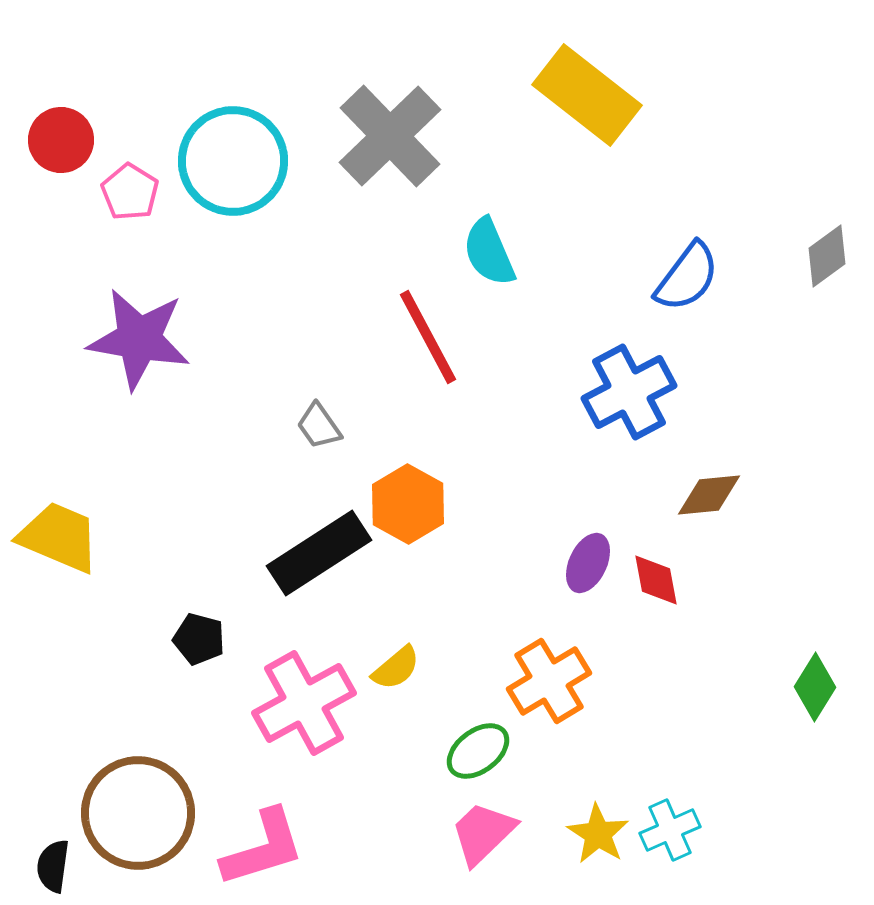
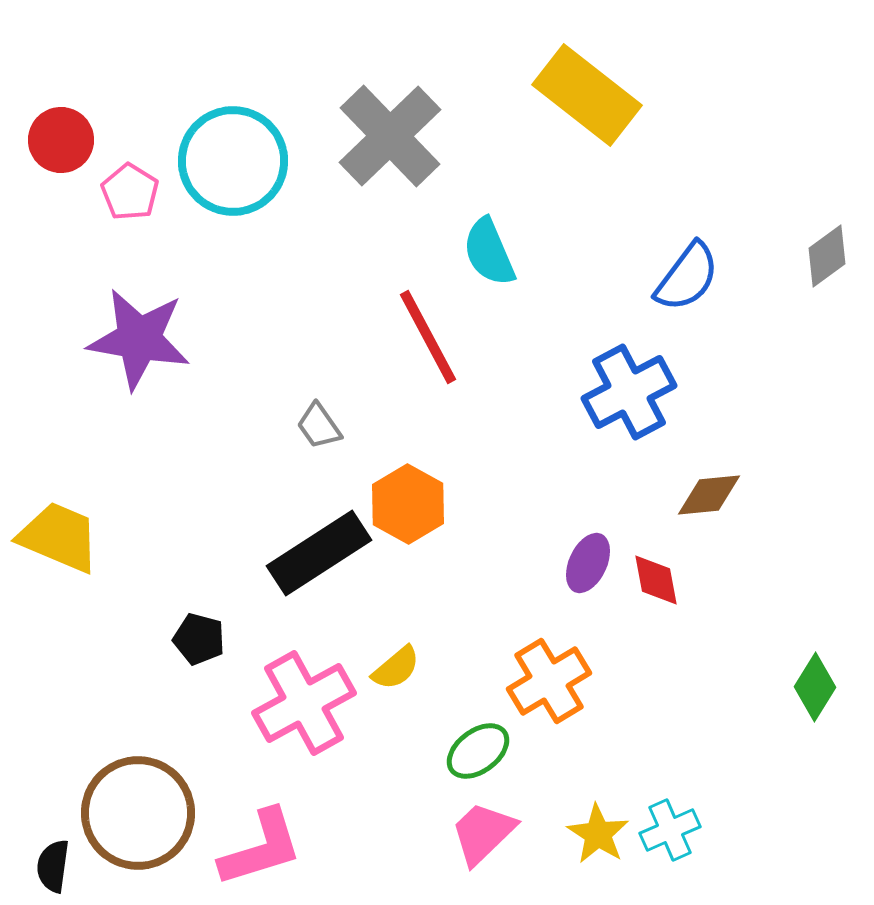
pink L-shape: moved 2 px left
